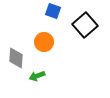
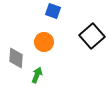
black square: moved 7 px right, 11 px down
green arrow: moved 1 px up; rotated 133 degrees clockwise
